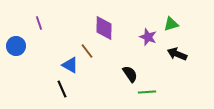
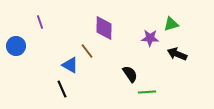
purple line: moved 1 px right, 1 px up
purple star: moved 2 px right, 1 px down; rotated 18 degrees counterclockwise
